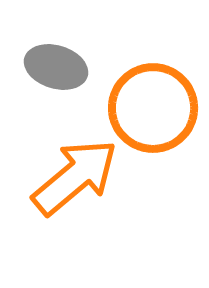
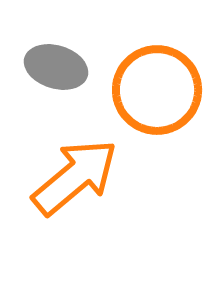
orange circle: moved 4 px right, 18 px up
